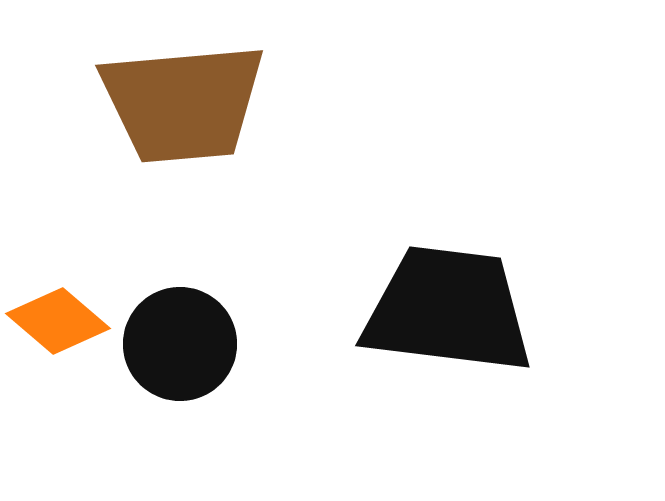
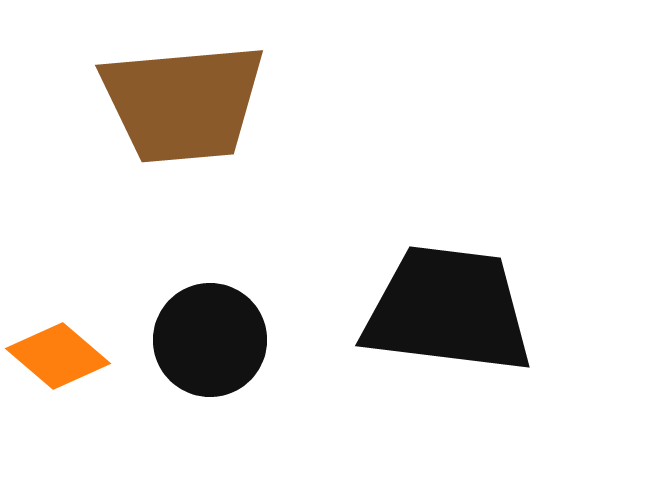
orange diamond: moved 35 px down
black circle: moved 30 px right, 4 px up
